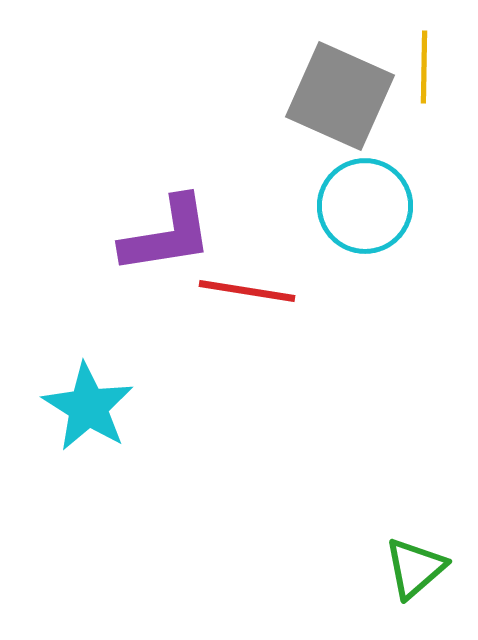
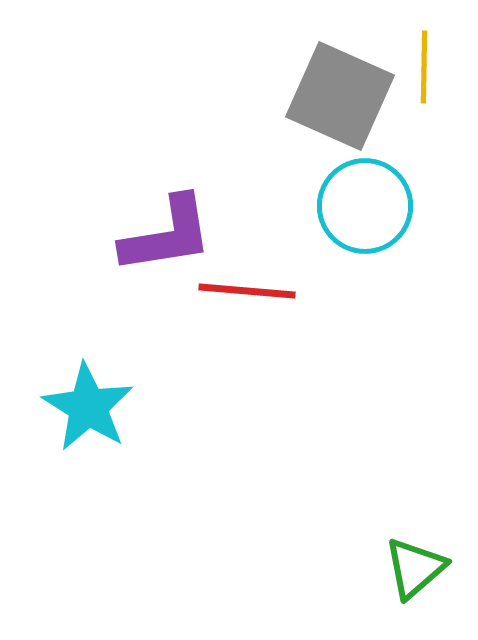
red line: rotated 4 degrees counterclockwise
